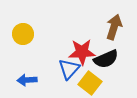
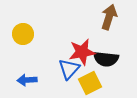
brown arrow: moved 5 px left, 10 px up
red star: rotated 8 degrees counterclockwise
black semicircle: rotated 30 degrees clockwise
yellow square: rotated 25 degrees clockwise
